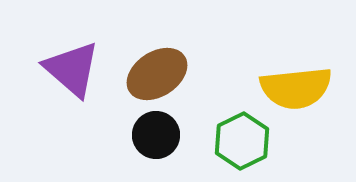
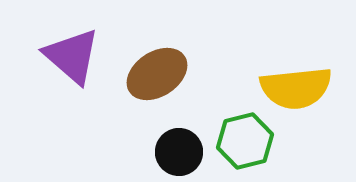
purple triangle: moved 13 px up
black circle: moved 23 px right, 17 px down
green hexagon: moved 3 px right; rotated 12 degrees clockwise
